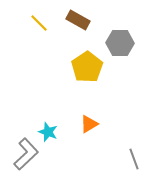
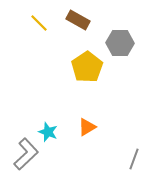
orange triangle: moved 2 px left, 3 px down
gray line: rotated 40 degrees clockwise
